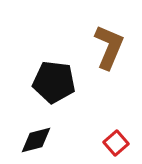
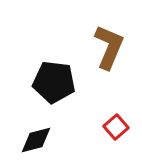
red square: moved 16 px up
